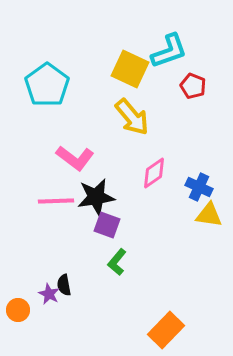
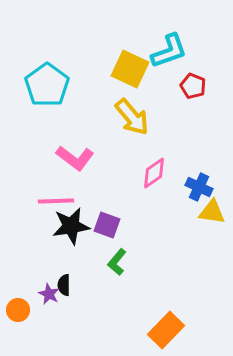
black star: moved 25 px left, 29 px down
yellow triangle: moved 3 px right, 3 px up
black semicircle: rotated 10 degrees clockwise
